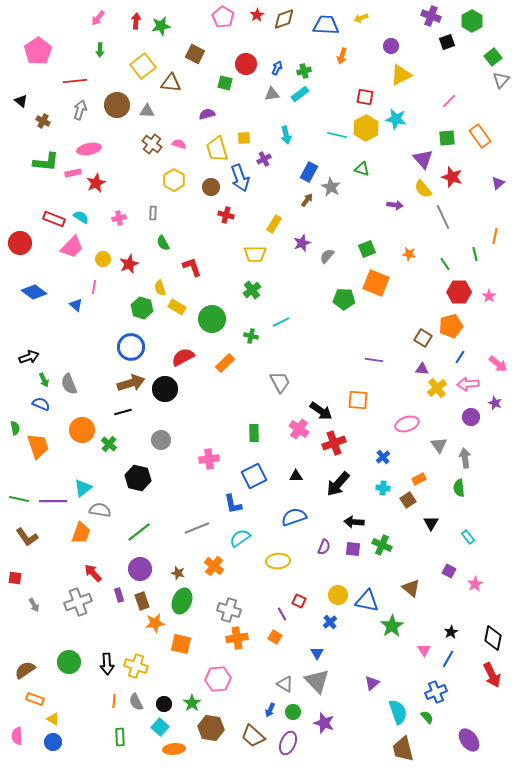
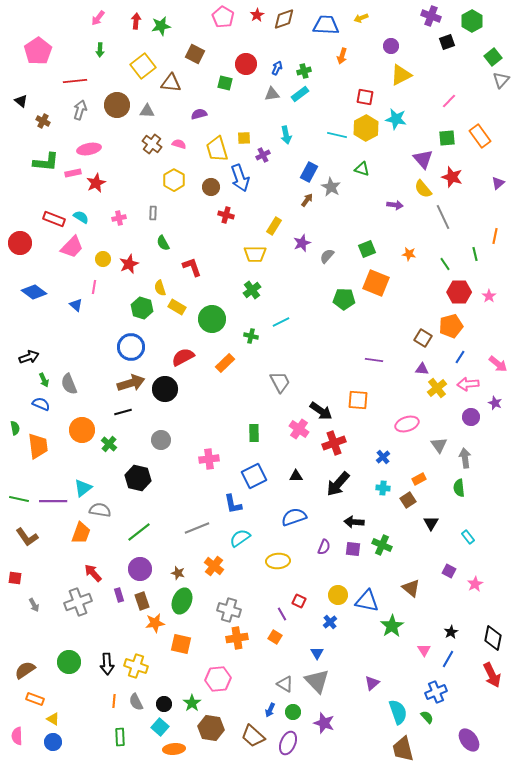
purple semicircle at (207, 114): moved 8 px left
purple cross at (264, 159): moved 1 px left, 4 px up
yellow rectangle at (274, 224): moved 2 px down
orange trapezoid at (38, 446): rotated 12 degrees clockwise
